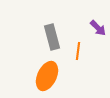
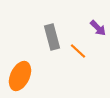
orange line: rotated 54 degrees counterclockwise
orange ellipse: moved 27 px left
